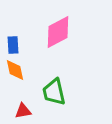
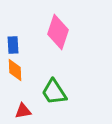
pink diamond: rotated 44 degrees counterclockwise
orange diamond: rotated 10 degrees clockwise
green trapezoid: rotated 20 degrees counterclockwise
